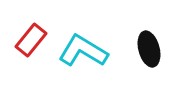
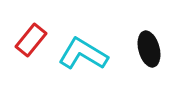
cyan L-shape: moved 3 px down
